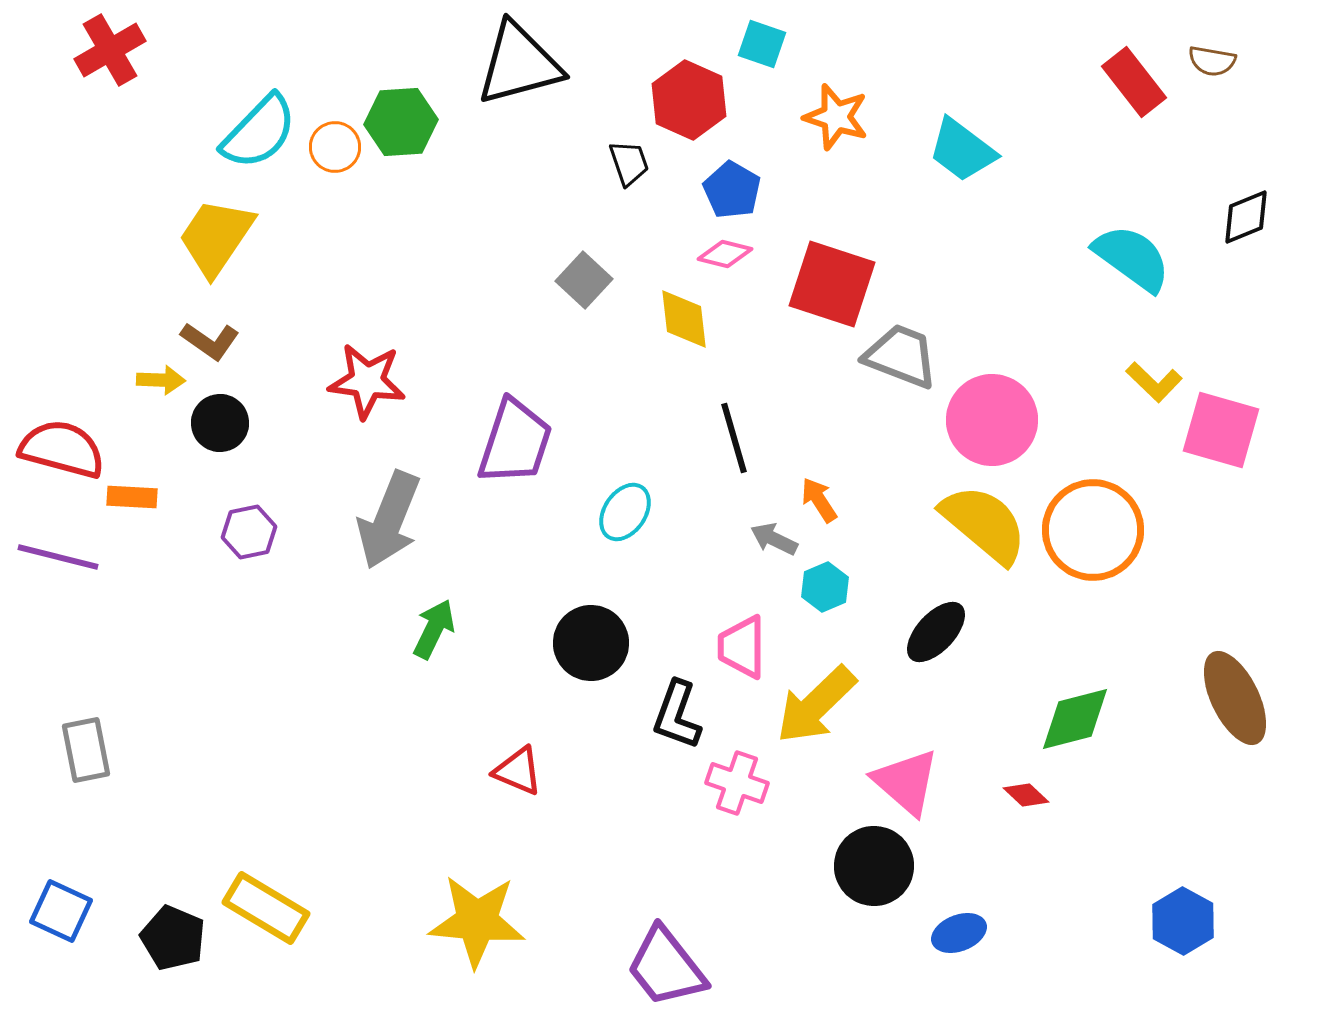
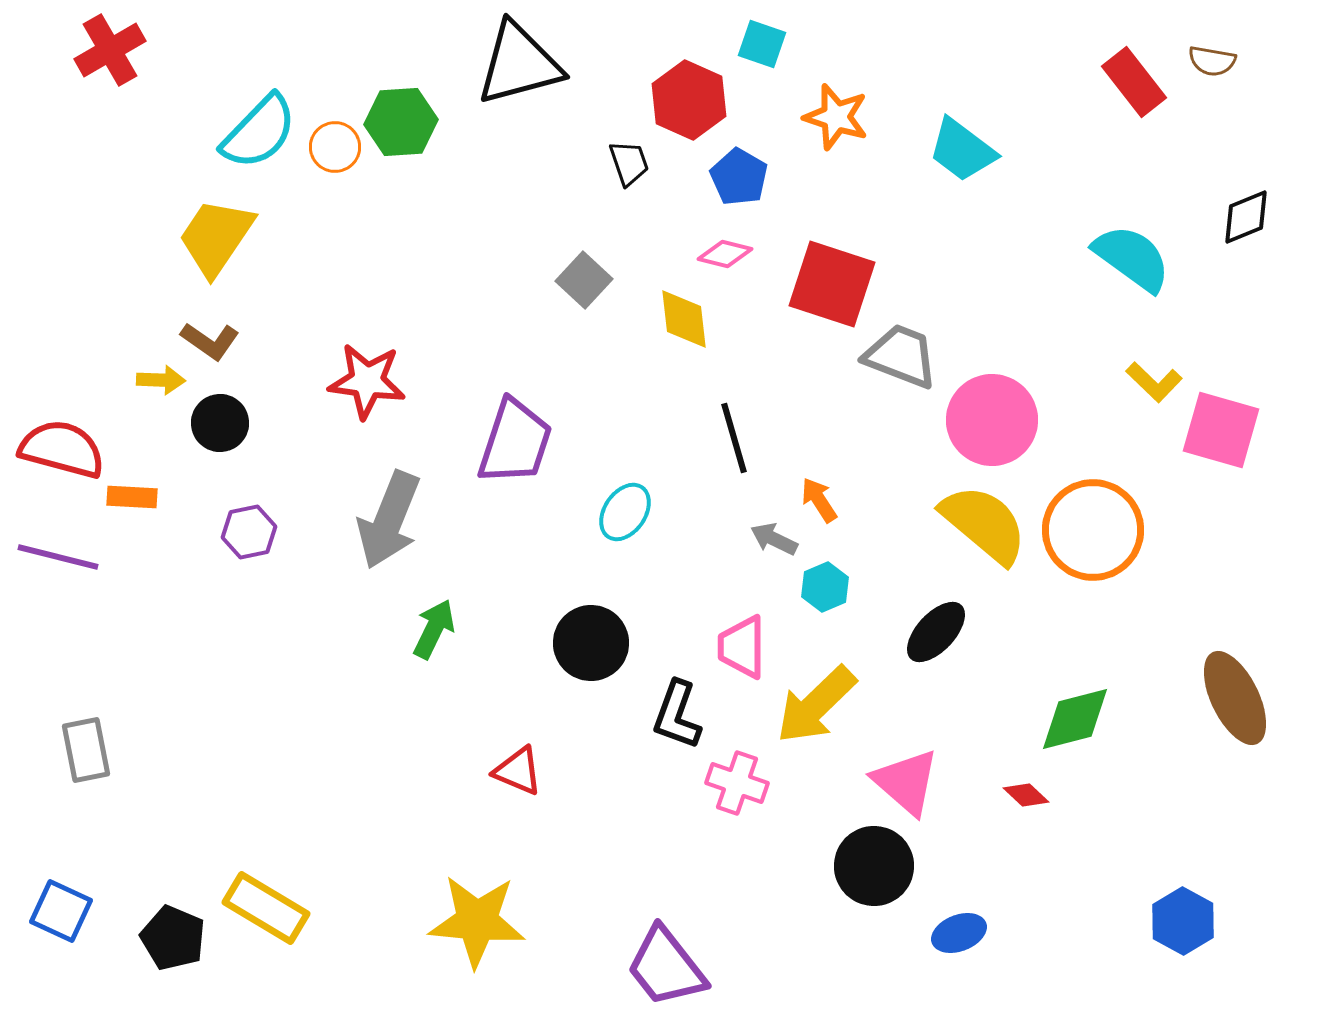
blue pentagon at (732, 190): moved 7 px right, 13 px up
